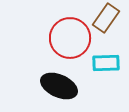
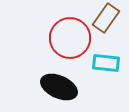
cyan rectangle: rotated 8 degrees clockwise
black ellipse: moved 1 px down
